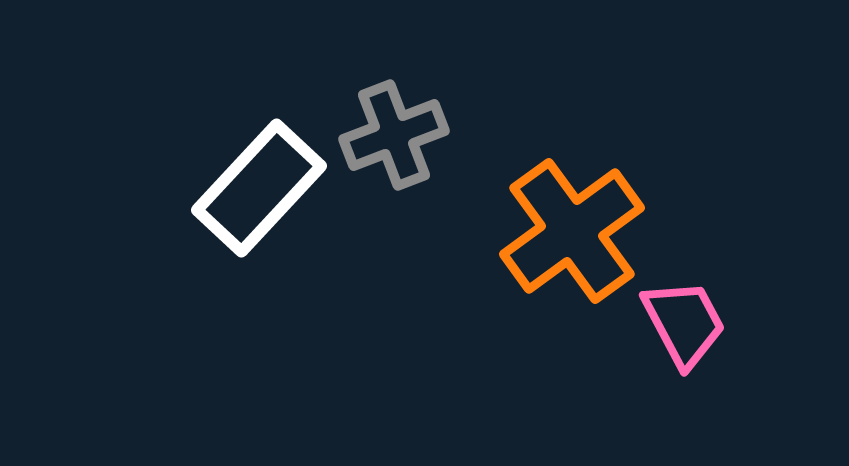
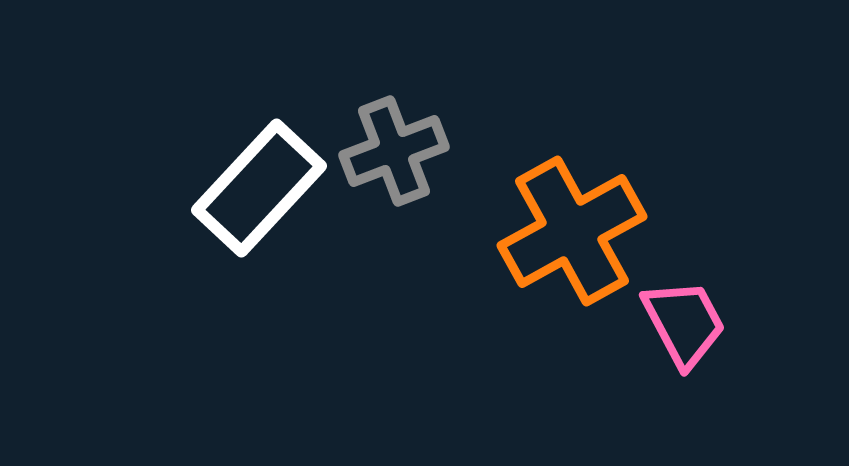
gray cross: moved 16 px down
orange cross: rotated 7 degrees clockwise
